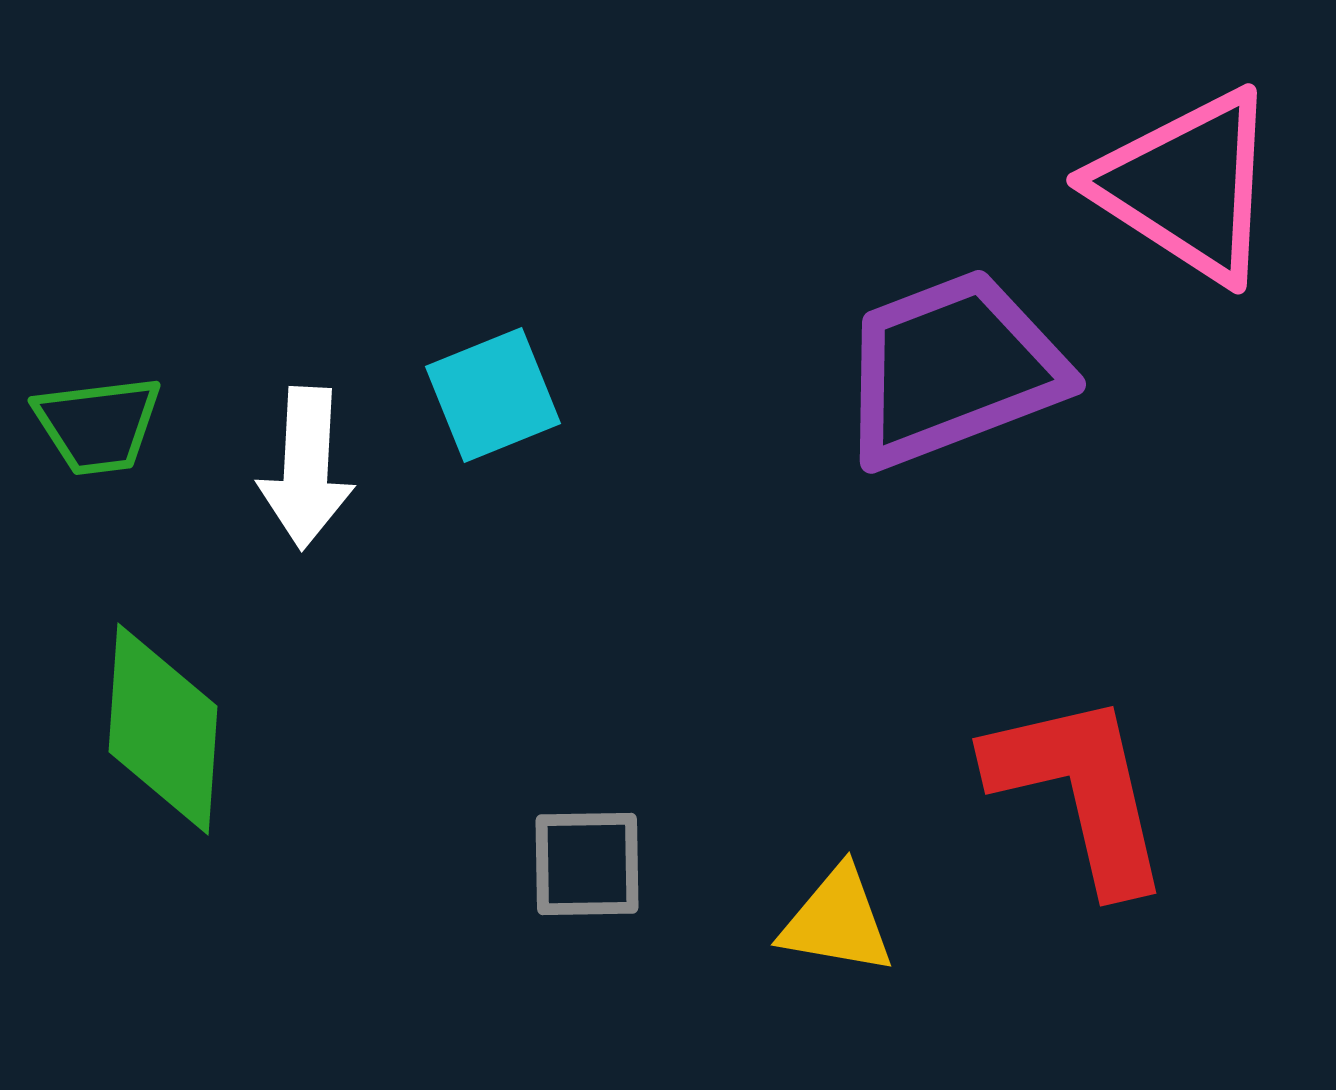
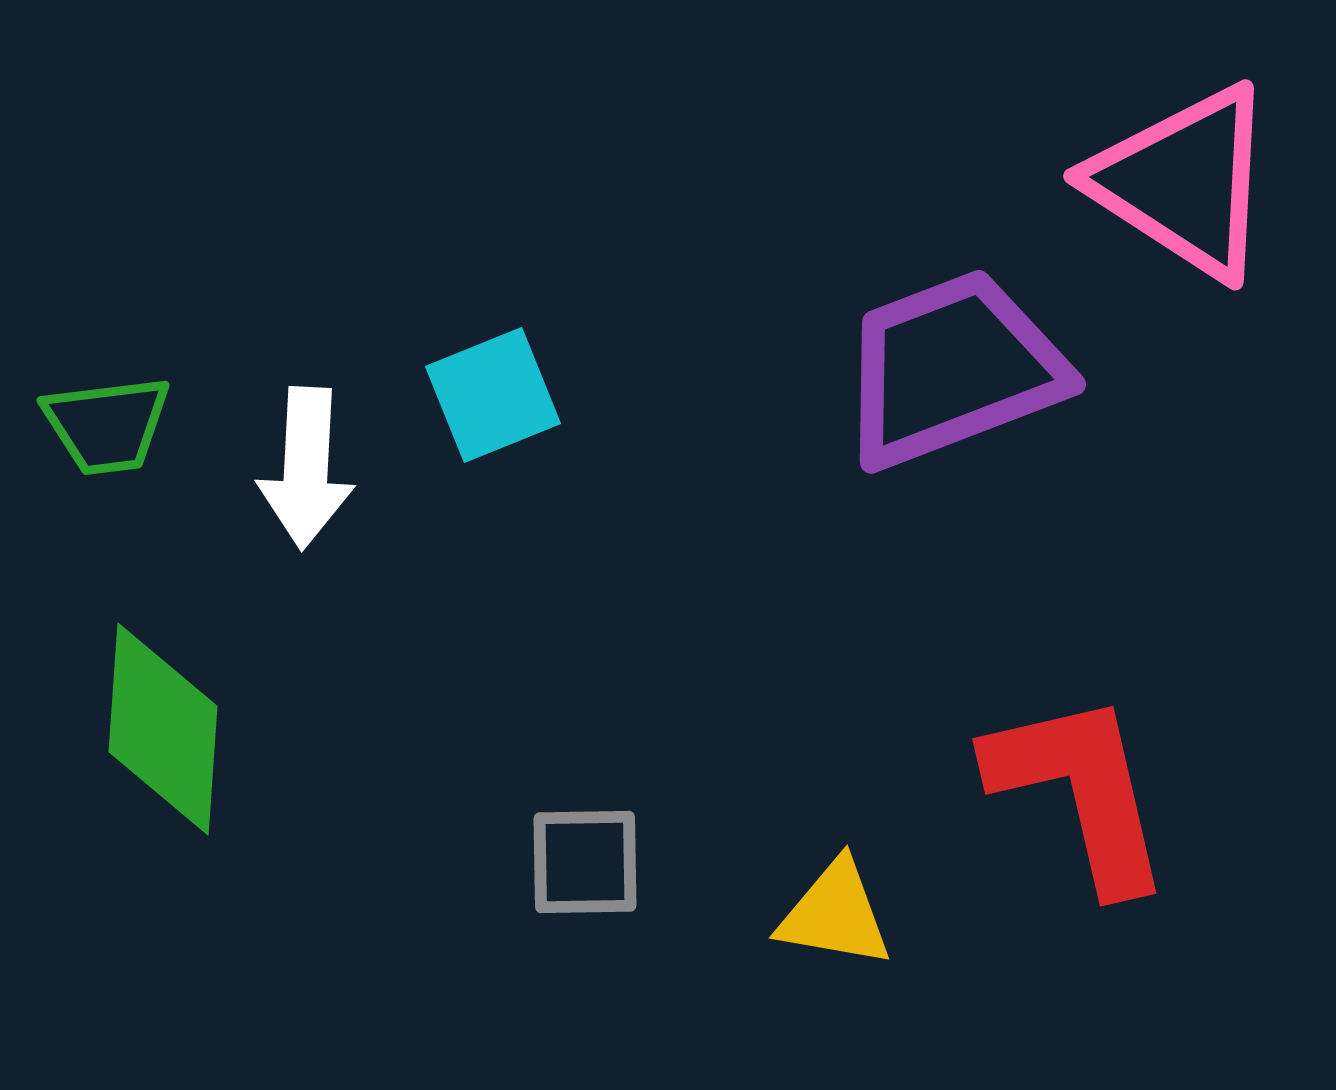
pink triangle: moved 3 px left, 4 px up
green trapezoid: moved 9 px right
gray square: moved 2 px left, 2 px up
yellow triangle: moved 2 px left, 7 px up
